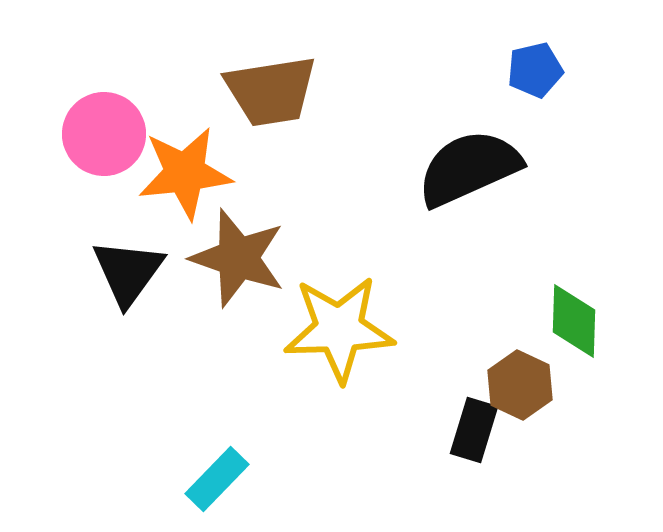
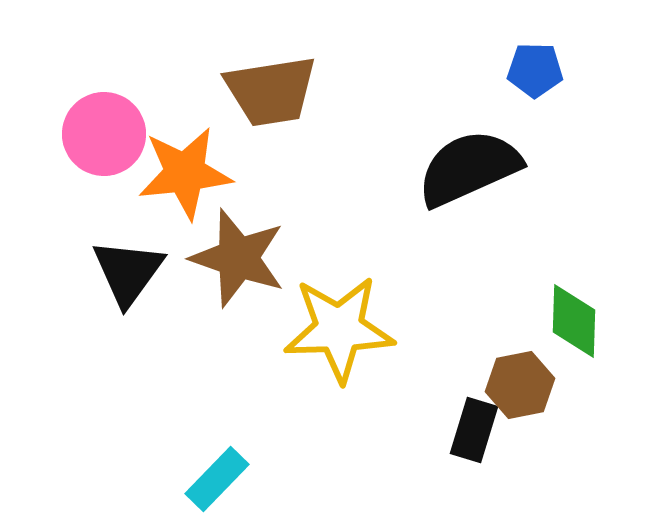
blue pentagon: rotated 14 degrees clockwise
brown hexagon: rotated 24 degrees clockwise
